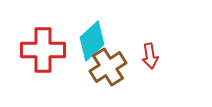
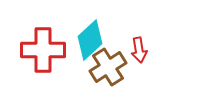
cyan diamond: moved 2 px left, 1 px up
red arrow: moved 11 px left, 6 px up
